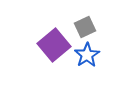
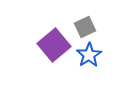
blue star: moved 2 px right
